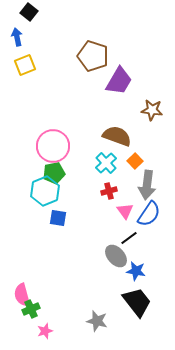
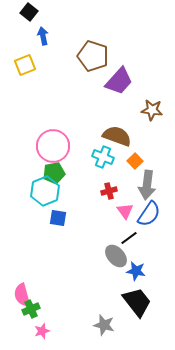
blue arrow: moved 26 px right, 1 px up
purple trapezoid: rotated 12 degrees clockwise
cyan cross: moved 3 px left, 6 px up; rotated 25 degrees counterclockwise
gray star: moved 7 px right, 4 px down
pink star: moved 3 px left
